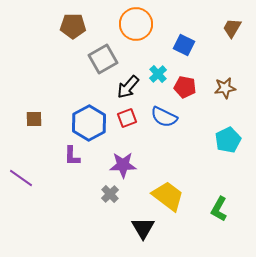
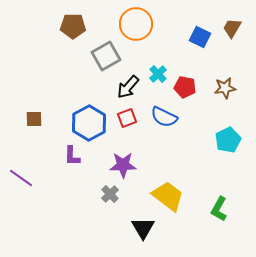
blue square: moved 16 px right, 8 px up
gray square: moved 3 px right, 3 px up
